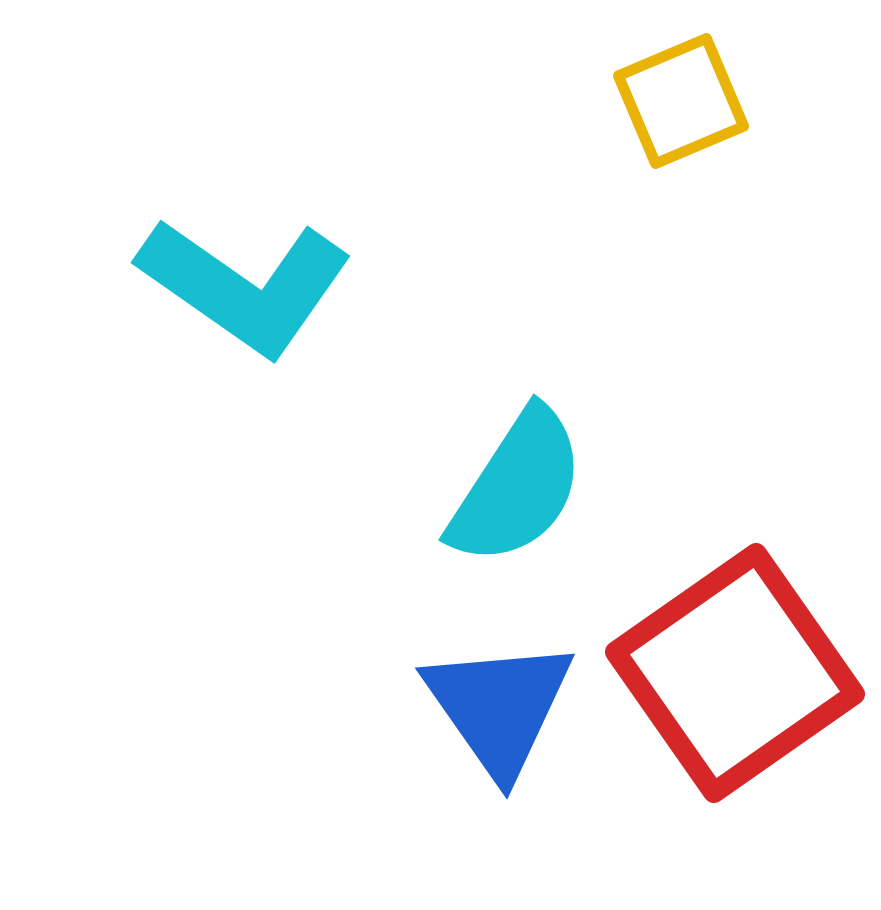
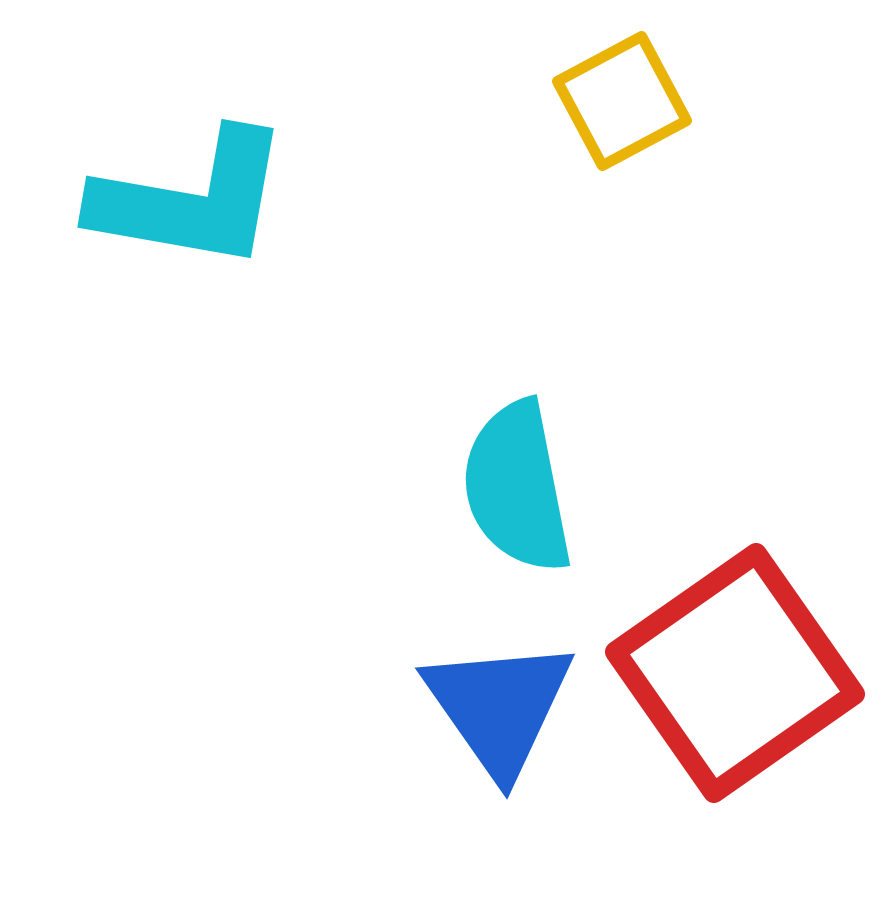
yellow square: moved 59 px left; rotated 5 degrees counterclockwise
cyan L-shape: moved 54 px left, 86 px up; rotated 25 degrees counterclockwise
cyan semicircle: rotated 136 degrees clockwise
